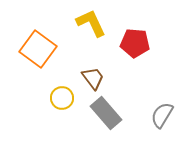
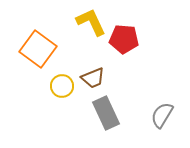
yellow L-shape: moved 1 px up
red pentagon: moved 11 px left, 4 px up
brown trapezoid: rotated 105 degrees clockwise
yellow circle: moved 12 px up
gray rectangle: rotated 16 degrees clockwise
